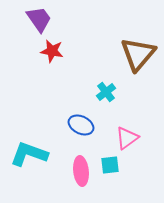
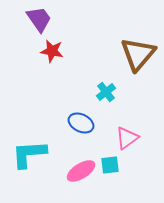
blue ellipse: moved 2 px up
cyan L-shape: rotated 24 degrees counterclockwise
pink ellipse: rotated 64 degrees clockwise
